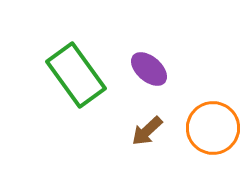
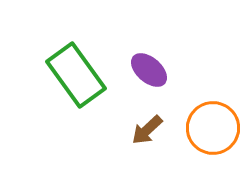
purple ellipse: moved 1 px down
brown arrow: moved 1 px up
